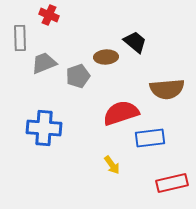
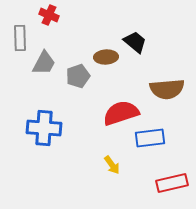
gray trapezoid: rotated 140 degrees clockwise
